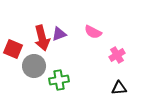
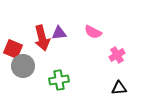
purple triangle: moved 1 px up; rotated 14 degrees clockwise
gray circle: moved 11 px left
